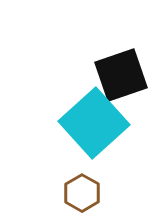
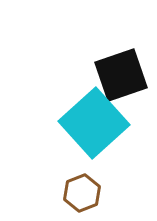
brown hexagon: rotated 9 degrees clockwise
